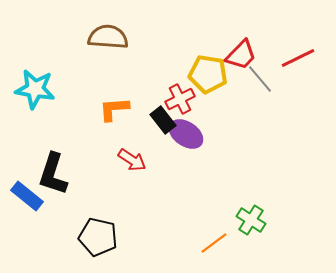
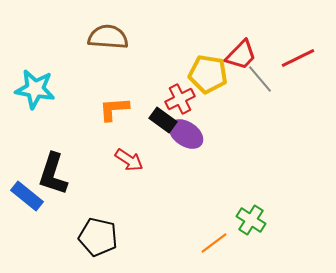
black rectangle: rotated 16 degrees counterclockwise
red arrow: moved 3 px left
